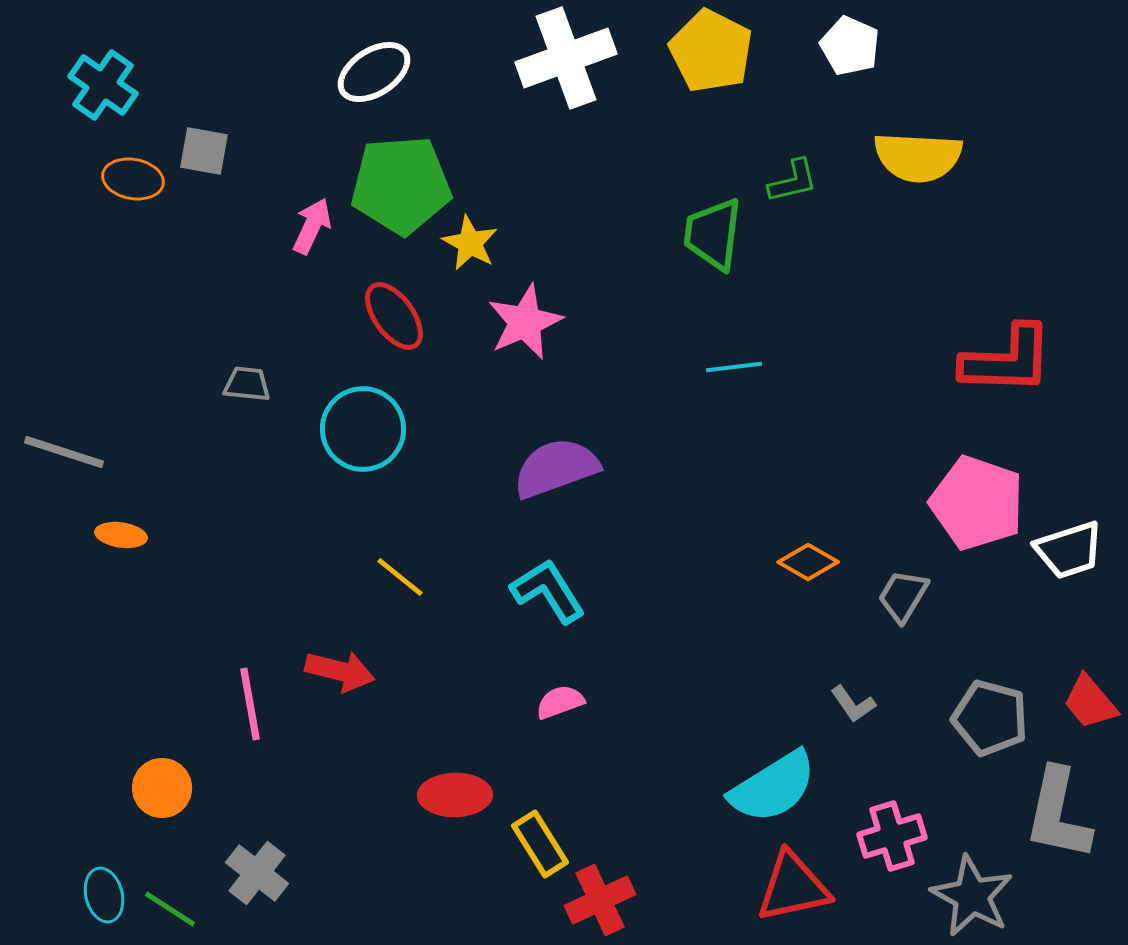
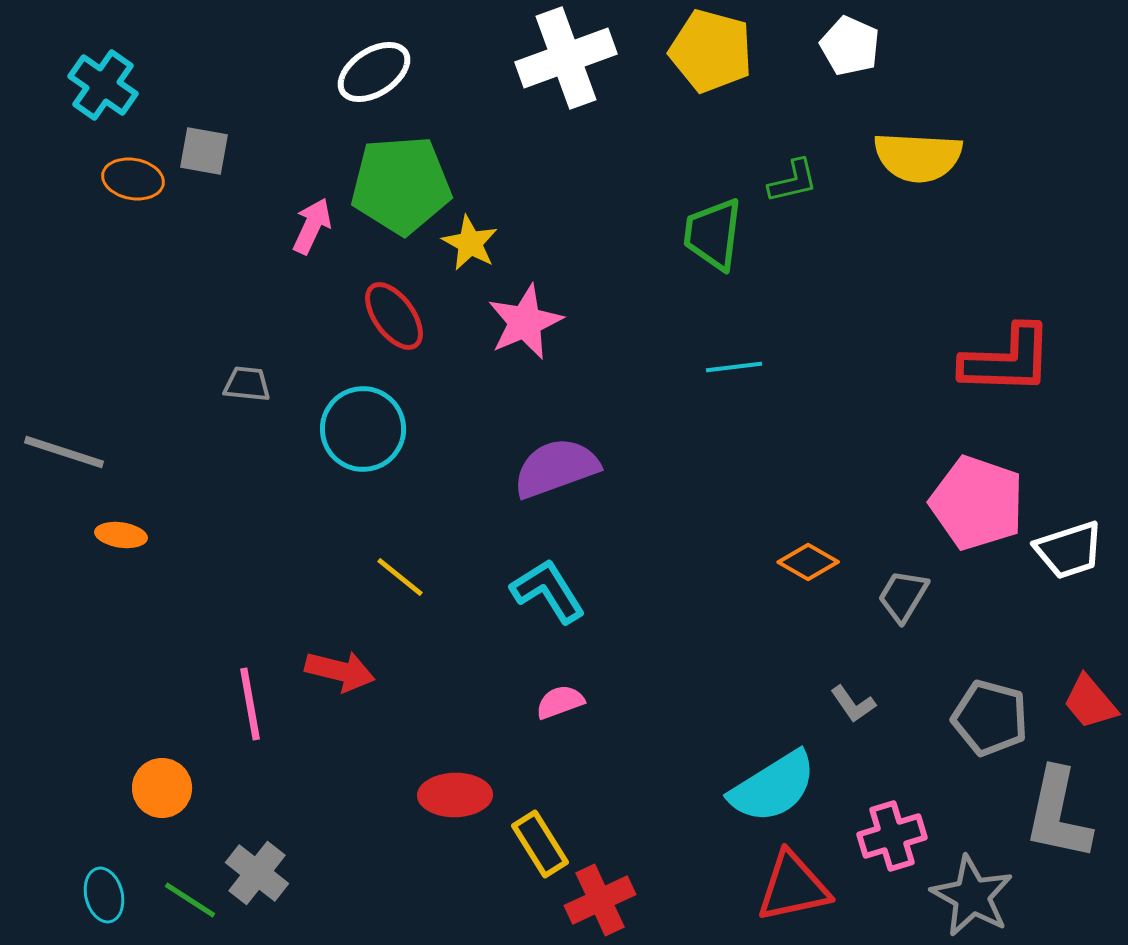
yellow pentagon at (711, 51): rotated 12 degrees counterclockwise
green line at (170, 909): moved 20 px right, 9 px up
